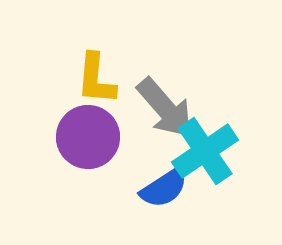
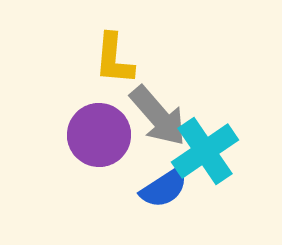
yellow L-shape: moved 18 px right, 20 px up
gray arrow: moved 7 px left, 8 px down
purple circle: moved 11 px right, 2 px up
